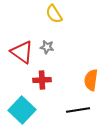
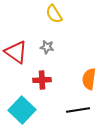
red triangle: moved 6 px left
orange semicircle: moved 2 px left, 1 px up
